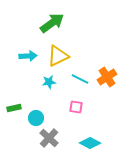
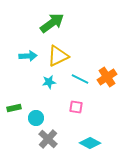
gray cross: moved 1 px left, 1 px down
